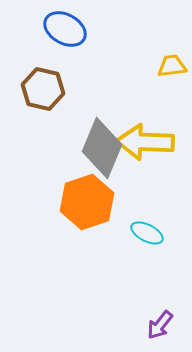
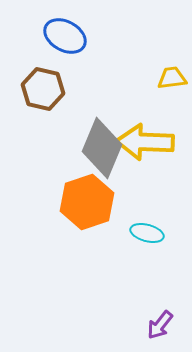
blue ellipse: moved 7 px down
yellow trapezoid: moved 12 px down
cyan ellipse: rotated 12 degrees counterclockwise
